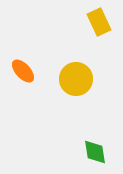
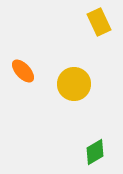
yellow circle: moved 2 px left, 5 px down
green diamond: rotated 68 degrees clockwise
